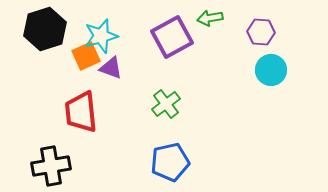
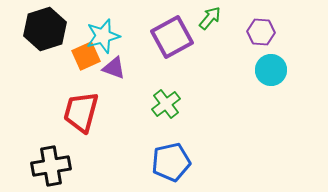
green arrow: rotated 140 degrees clockwise
cyan star: moved 2 px right
purple triangle: moved 3 px right
red trapezoid: rotated 21 degrees clockwise
blue pentagon: moved 1 px right
